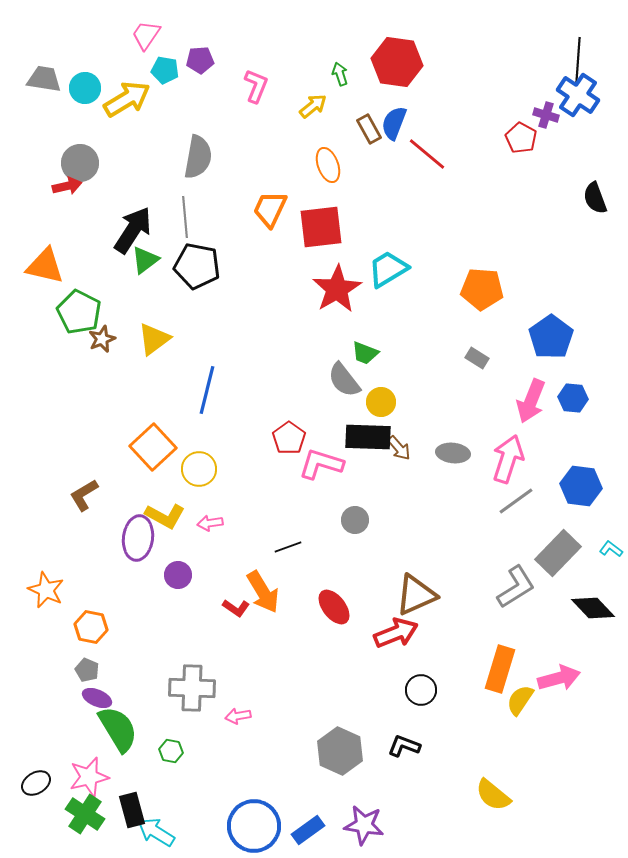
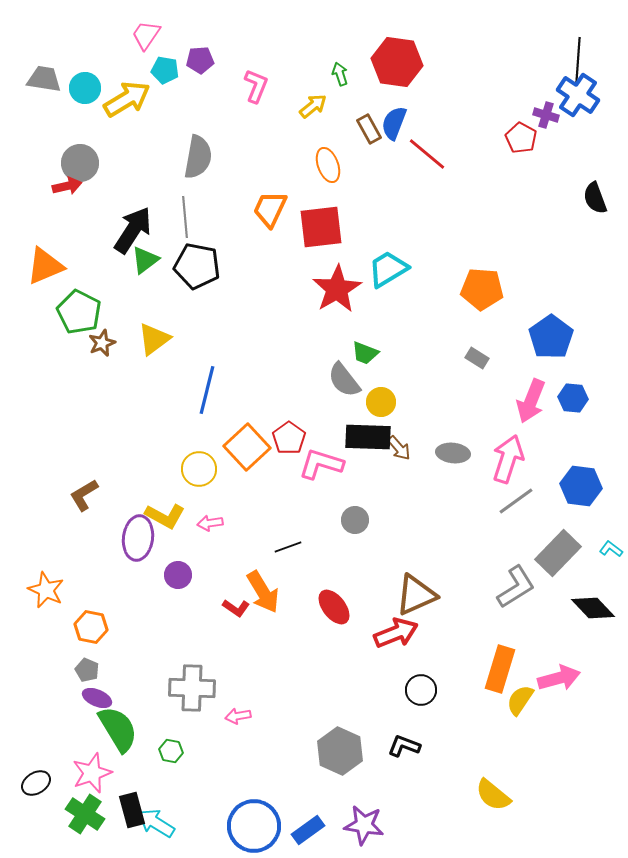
orange triangle at (45, 266): rotated 36 degrees counterclockwise
brown star at (102, 339): moved 4 px down
orange square at (153, 447): moved 94 px right
pink star at (89, 777): moved 3 px right, 4 px up; rotated 6 degrees counterclockwise
cyan arrow at (156, 832): moved 9 px up
